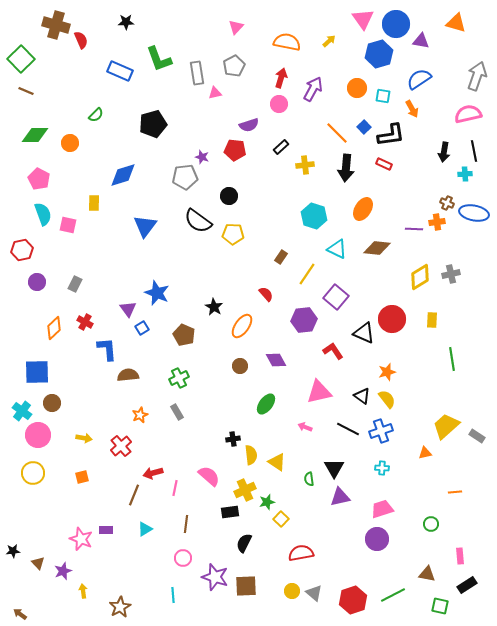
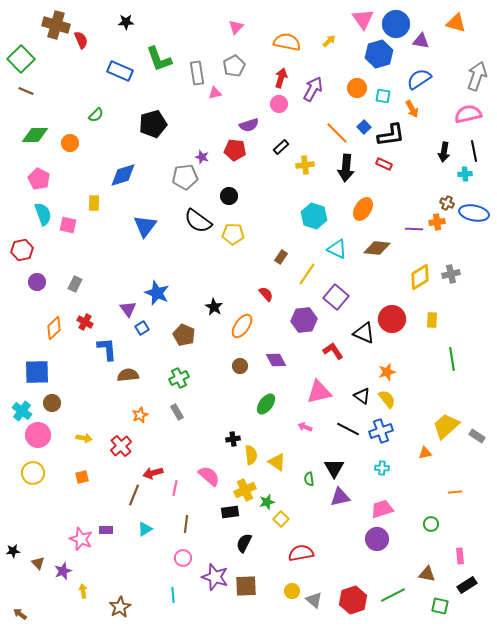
gray triangle at (314, 593): moved 7 px down
